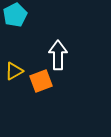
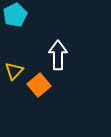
yellow triangle: rotated 18 degrees counterclockwise
orange square: moved 2 px left, 4 px down; rotated 20 degrees counterclockwise
